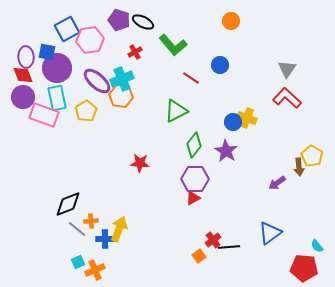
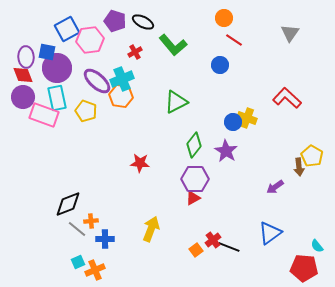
purple pentagon at (119, 20): moved 4 px left, 1 px down
orange circle at (231, 21): moved 7 px left, 3 px up
gray triangle at (287, 69): moved 3 px right, 36 px up
red line at (191, 78): moved 43 px right, 38 px up
yellow pentagon at (86, 111): rotated 20 degrees counterclockwise
green triangle at (176, 111): moved 9 px up
purple arrow at (277, 183): moved 2 px left, 4 px down
yellow arrow at (119, 229): moved 32 px right
black line at (229, 247): rotated 25 degrees clockwise
orange square at (199, 256): moved 3 px left, 6 px up
